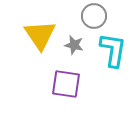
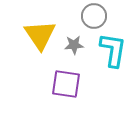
gray star: rotated 18 degrees counterclockwise
